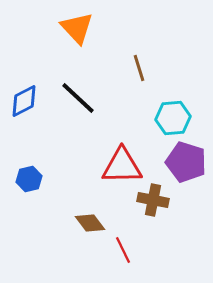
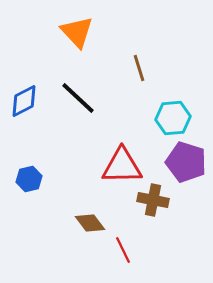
orange triangle: moved 4 px down
